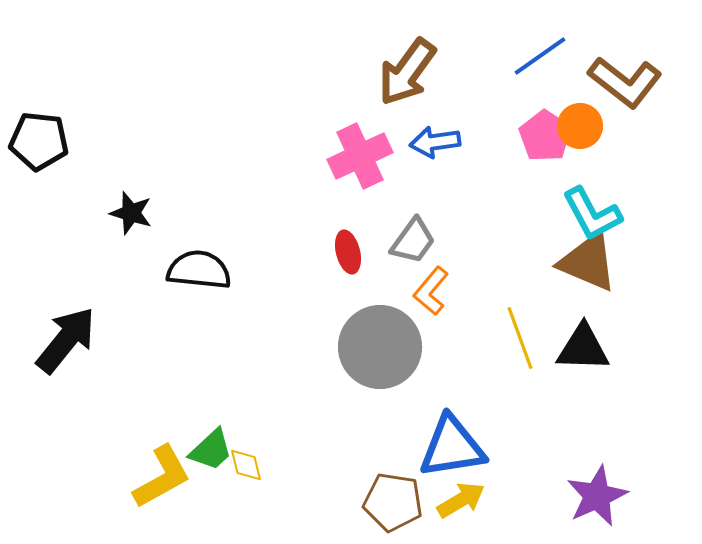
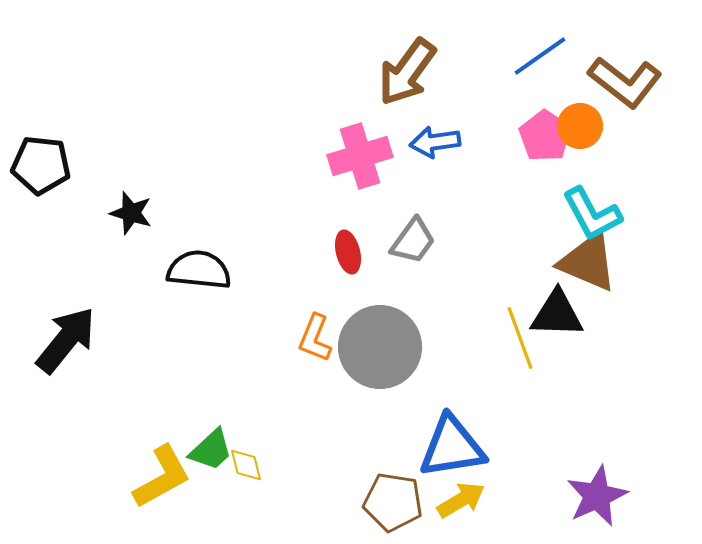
black pentagon: moved 2 px right, 24 px down
pink cross: rotated 8 degrees clockwise
orange L-shape: moved 116 px left, 47 px down; rotated 18 degrees counterclockwise
black triangle: moved 26 px left, 34 px up
